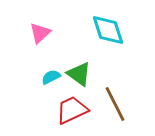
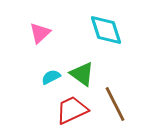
cyan diamond: moved 2 px left
green triangle: moved 3 px right
